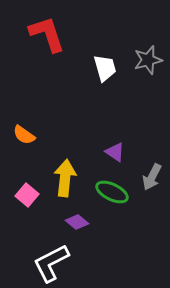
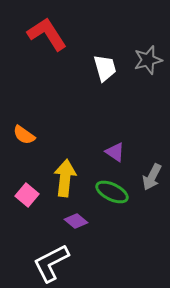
red L-shape: rotated 15 degrees counterclockwise
purple diamond: moved 1 px left, 1 px up
